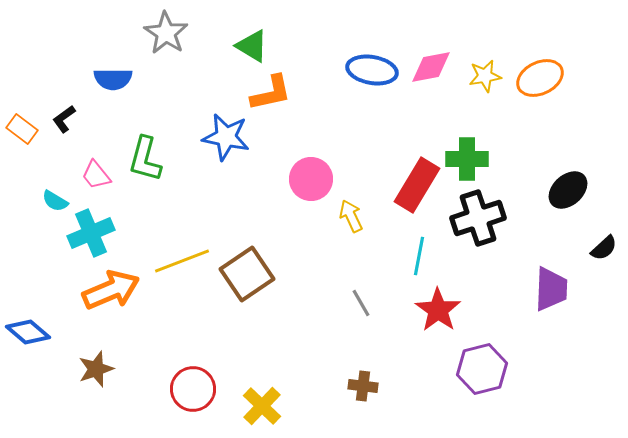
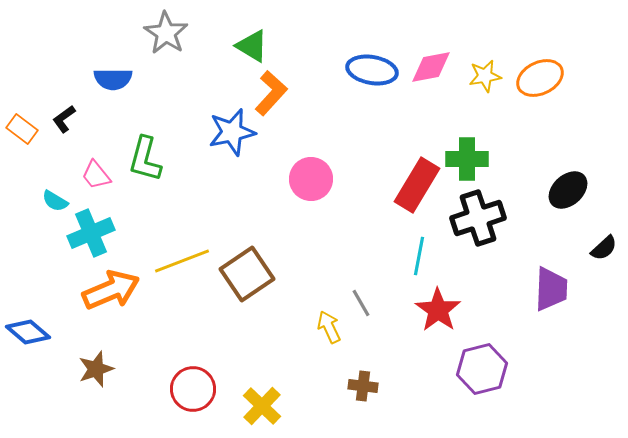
orange L-shape: rotated 36 degrees counterclockwise
blue star: moved 6 px right, 5 px up; rotated 24 degrees counterclockwise
yellow arrow: moved 22 px left, 111 px down
